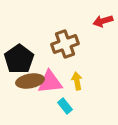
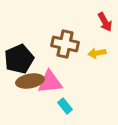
red arrow: moved 2 px right, 1 px down; rotated 102 degrees counterclockwise
brown cross: rotated 32 degrees clockwise
black pentagon: rotated 12 degrees clockwise
yellow arrow: moved 20 px right, 28 px up; rotated 90 degrees counterclockwise
